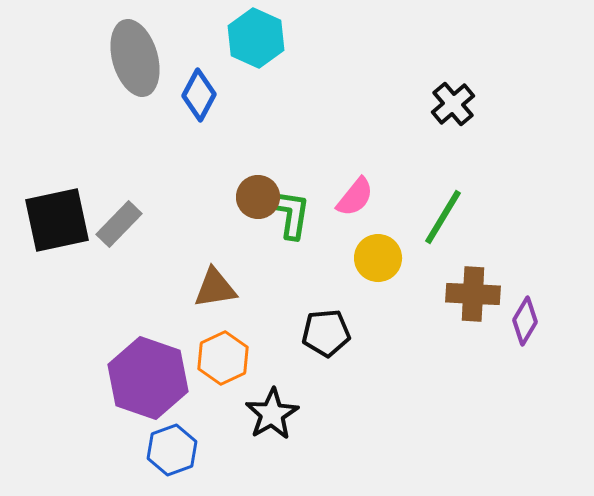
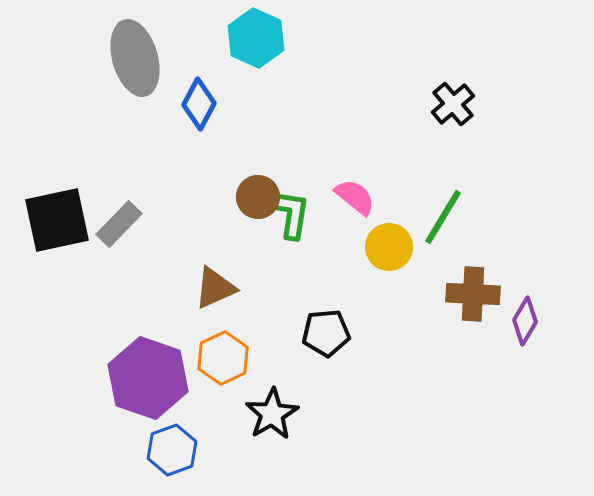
blue diamond: moved 9 px down
pink semicircle: rotated 90 degrees counterclockwise
yellow circle: moved 11 px right, 11 px up
brown triangle: rotated 15 degrees counterclockwise
